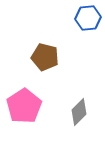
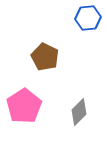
brown pentagon: rotated 12 degrees clockwise
